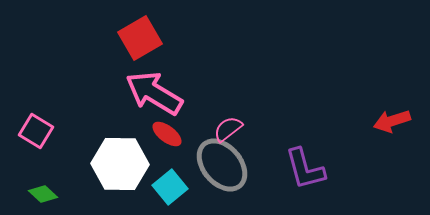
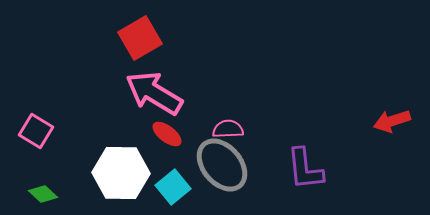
pink semicircle: rotated 36 degrees clockwise
white hexagon: moved 1 px right, 9 px down
purple L-shape: rotated 9 degrees clockwise
cyan square: moved 3 px right
